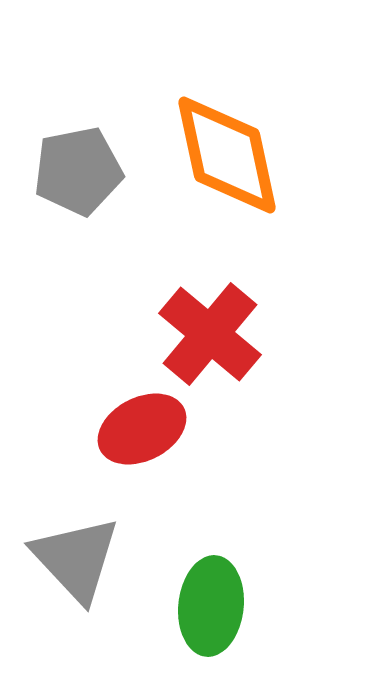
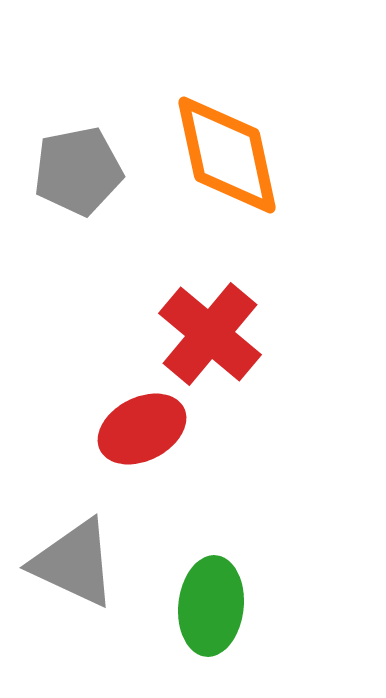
gray triangle: moved 2 px left, 4 px down; rotated 22 degrees counterclockwise
